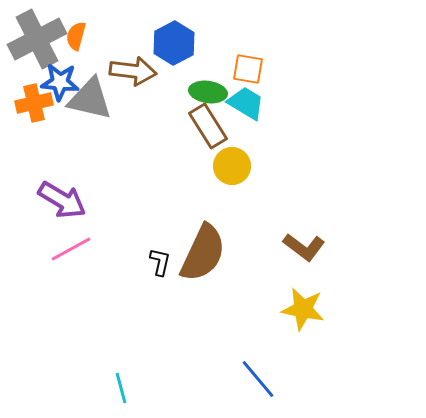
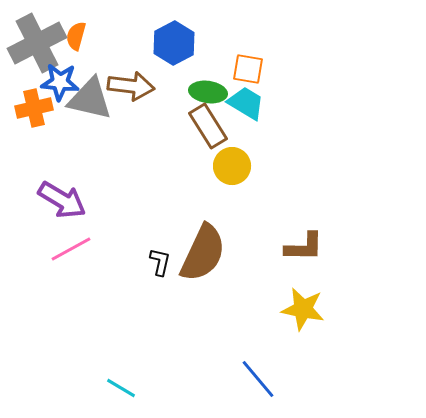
gray cross: moved 4 px down
brown arrow: moved 2 px left, 15 px down
orange cross: moved 5 px down
brown L-shape: rotated 36 degrees counterclockwise
cyan line: rotated 44 degrees counterclockwise
